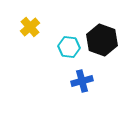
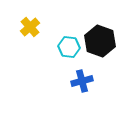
black hexagon: moved 2 px left, 1 px down
